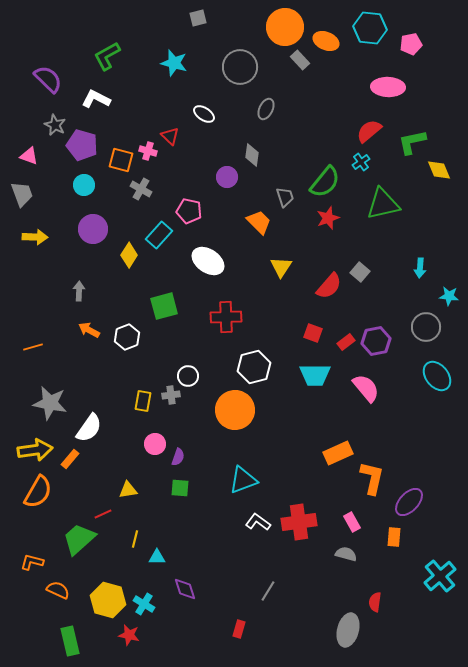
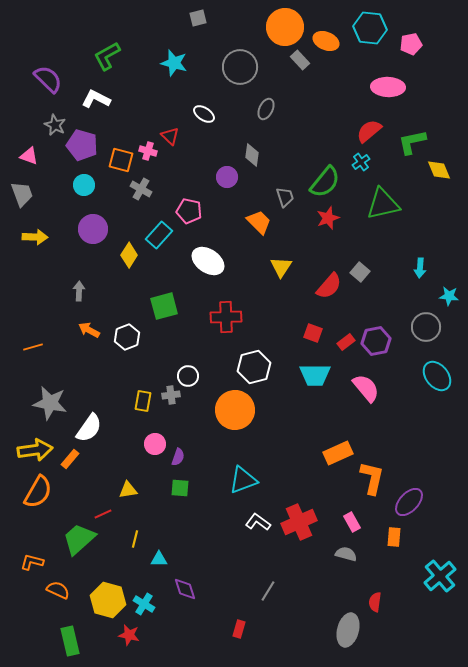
red cross at (299, 522): rotated 16 degrees counterclockwise
cyan triangle at (157, 557): moved 2 px right, 2 px down
